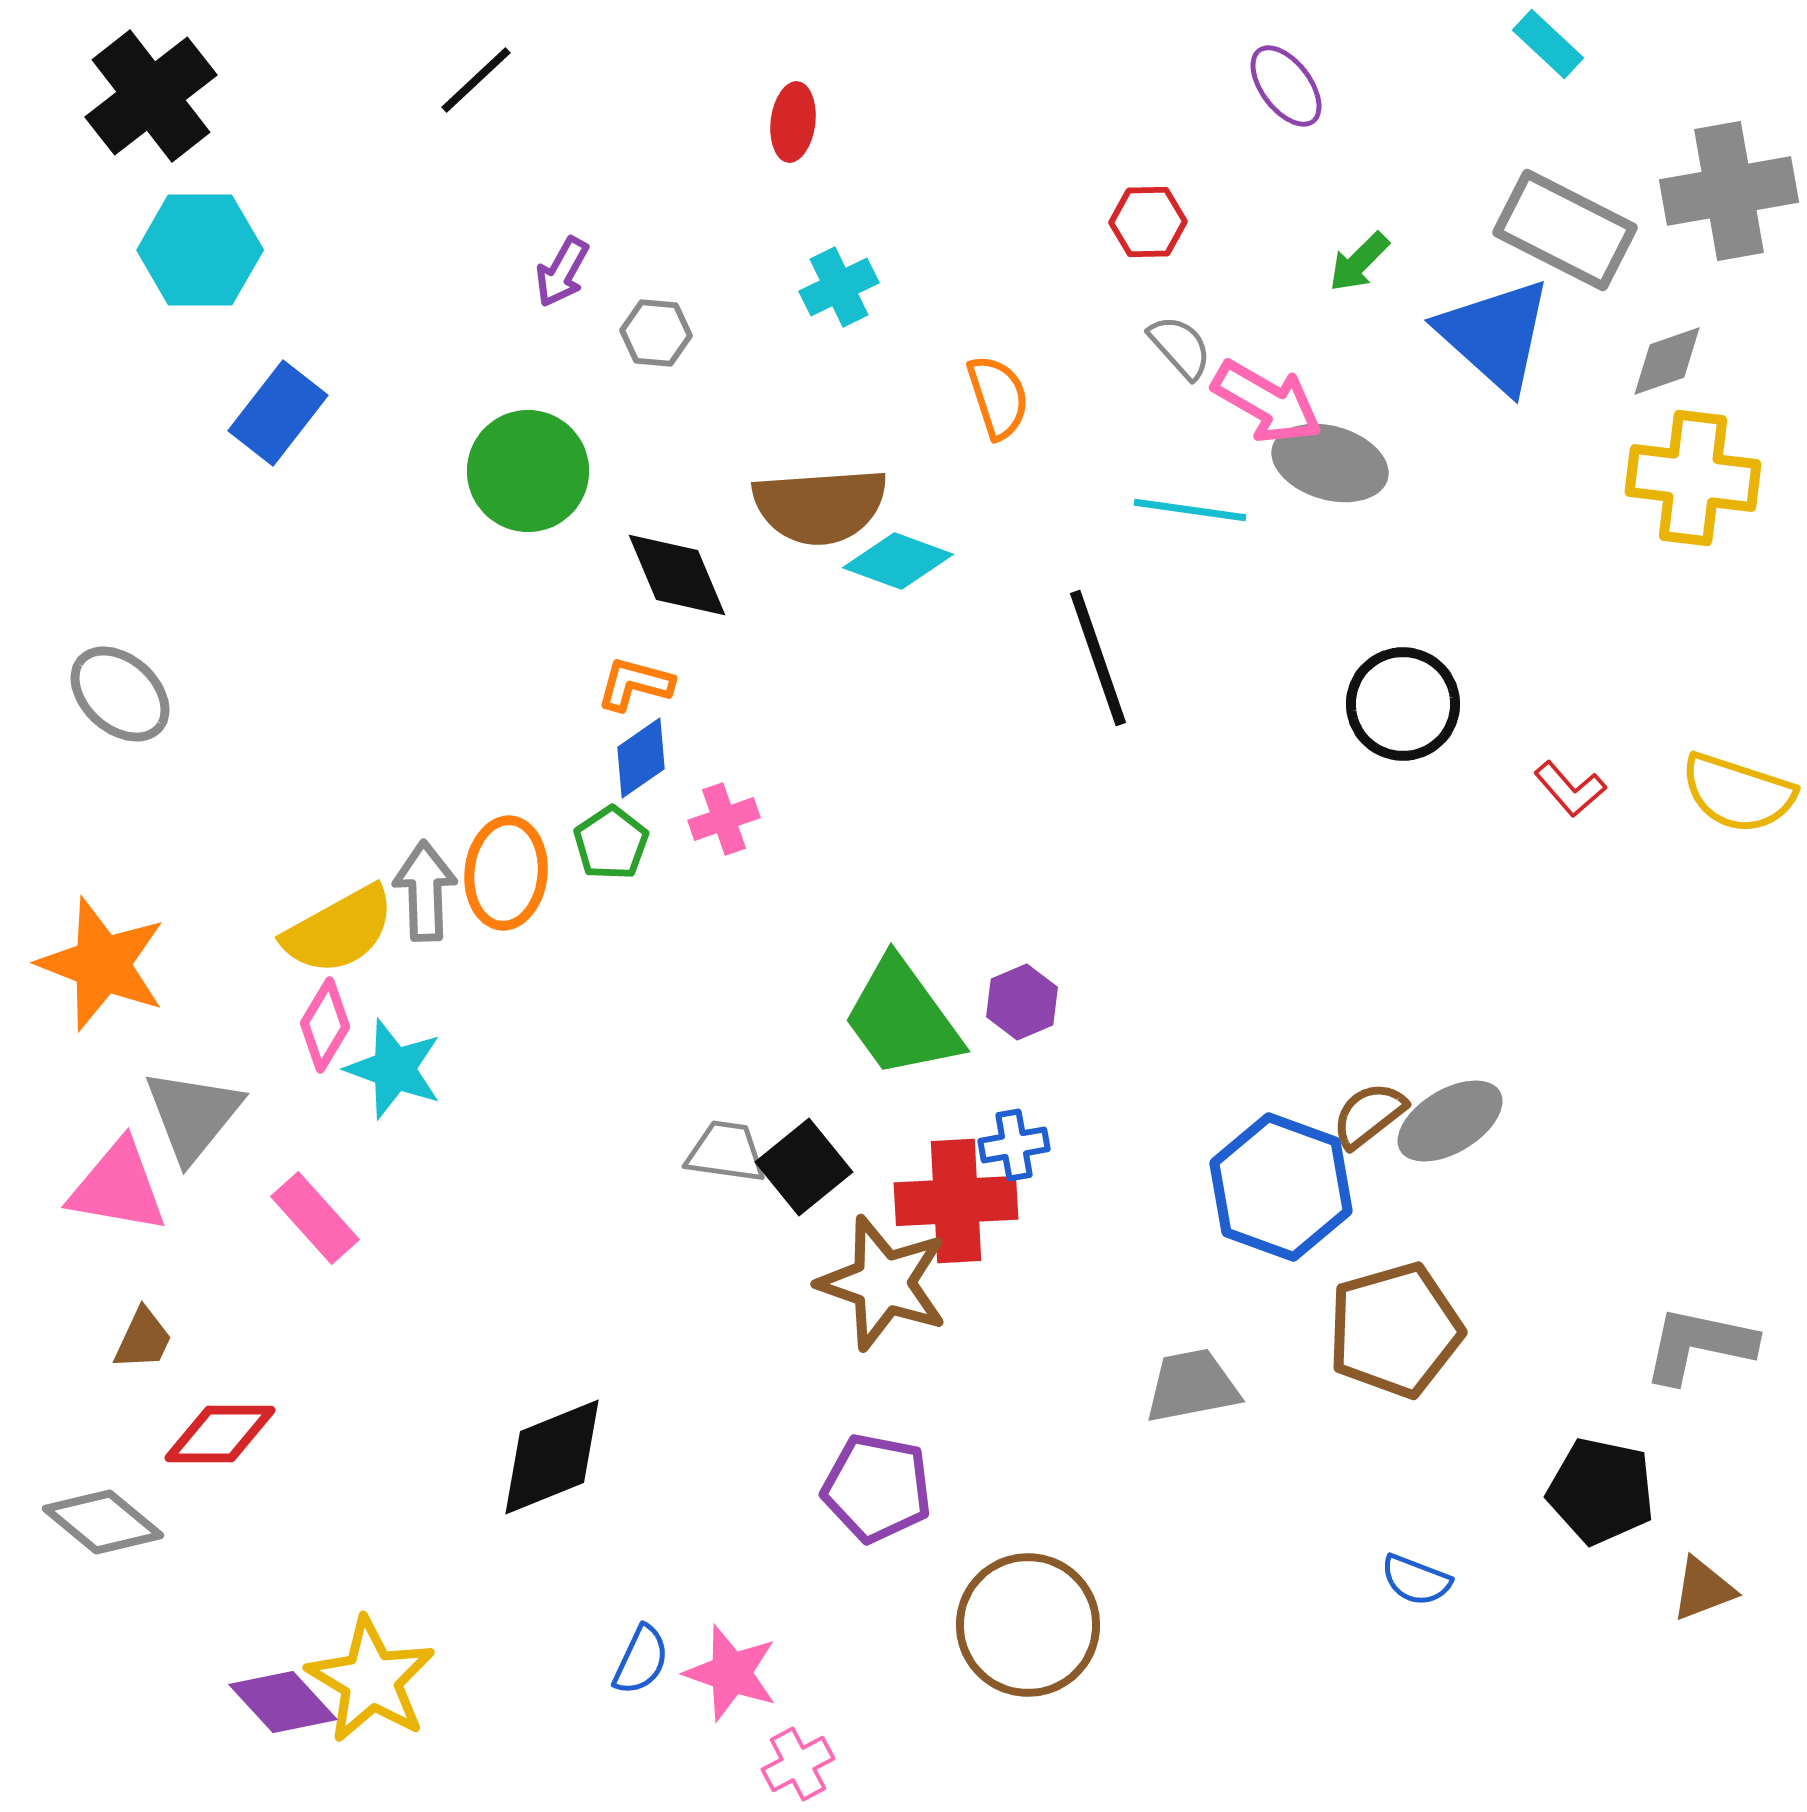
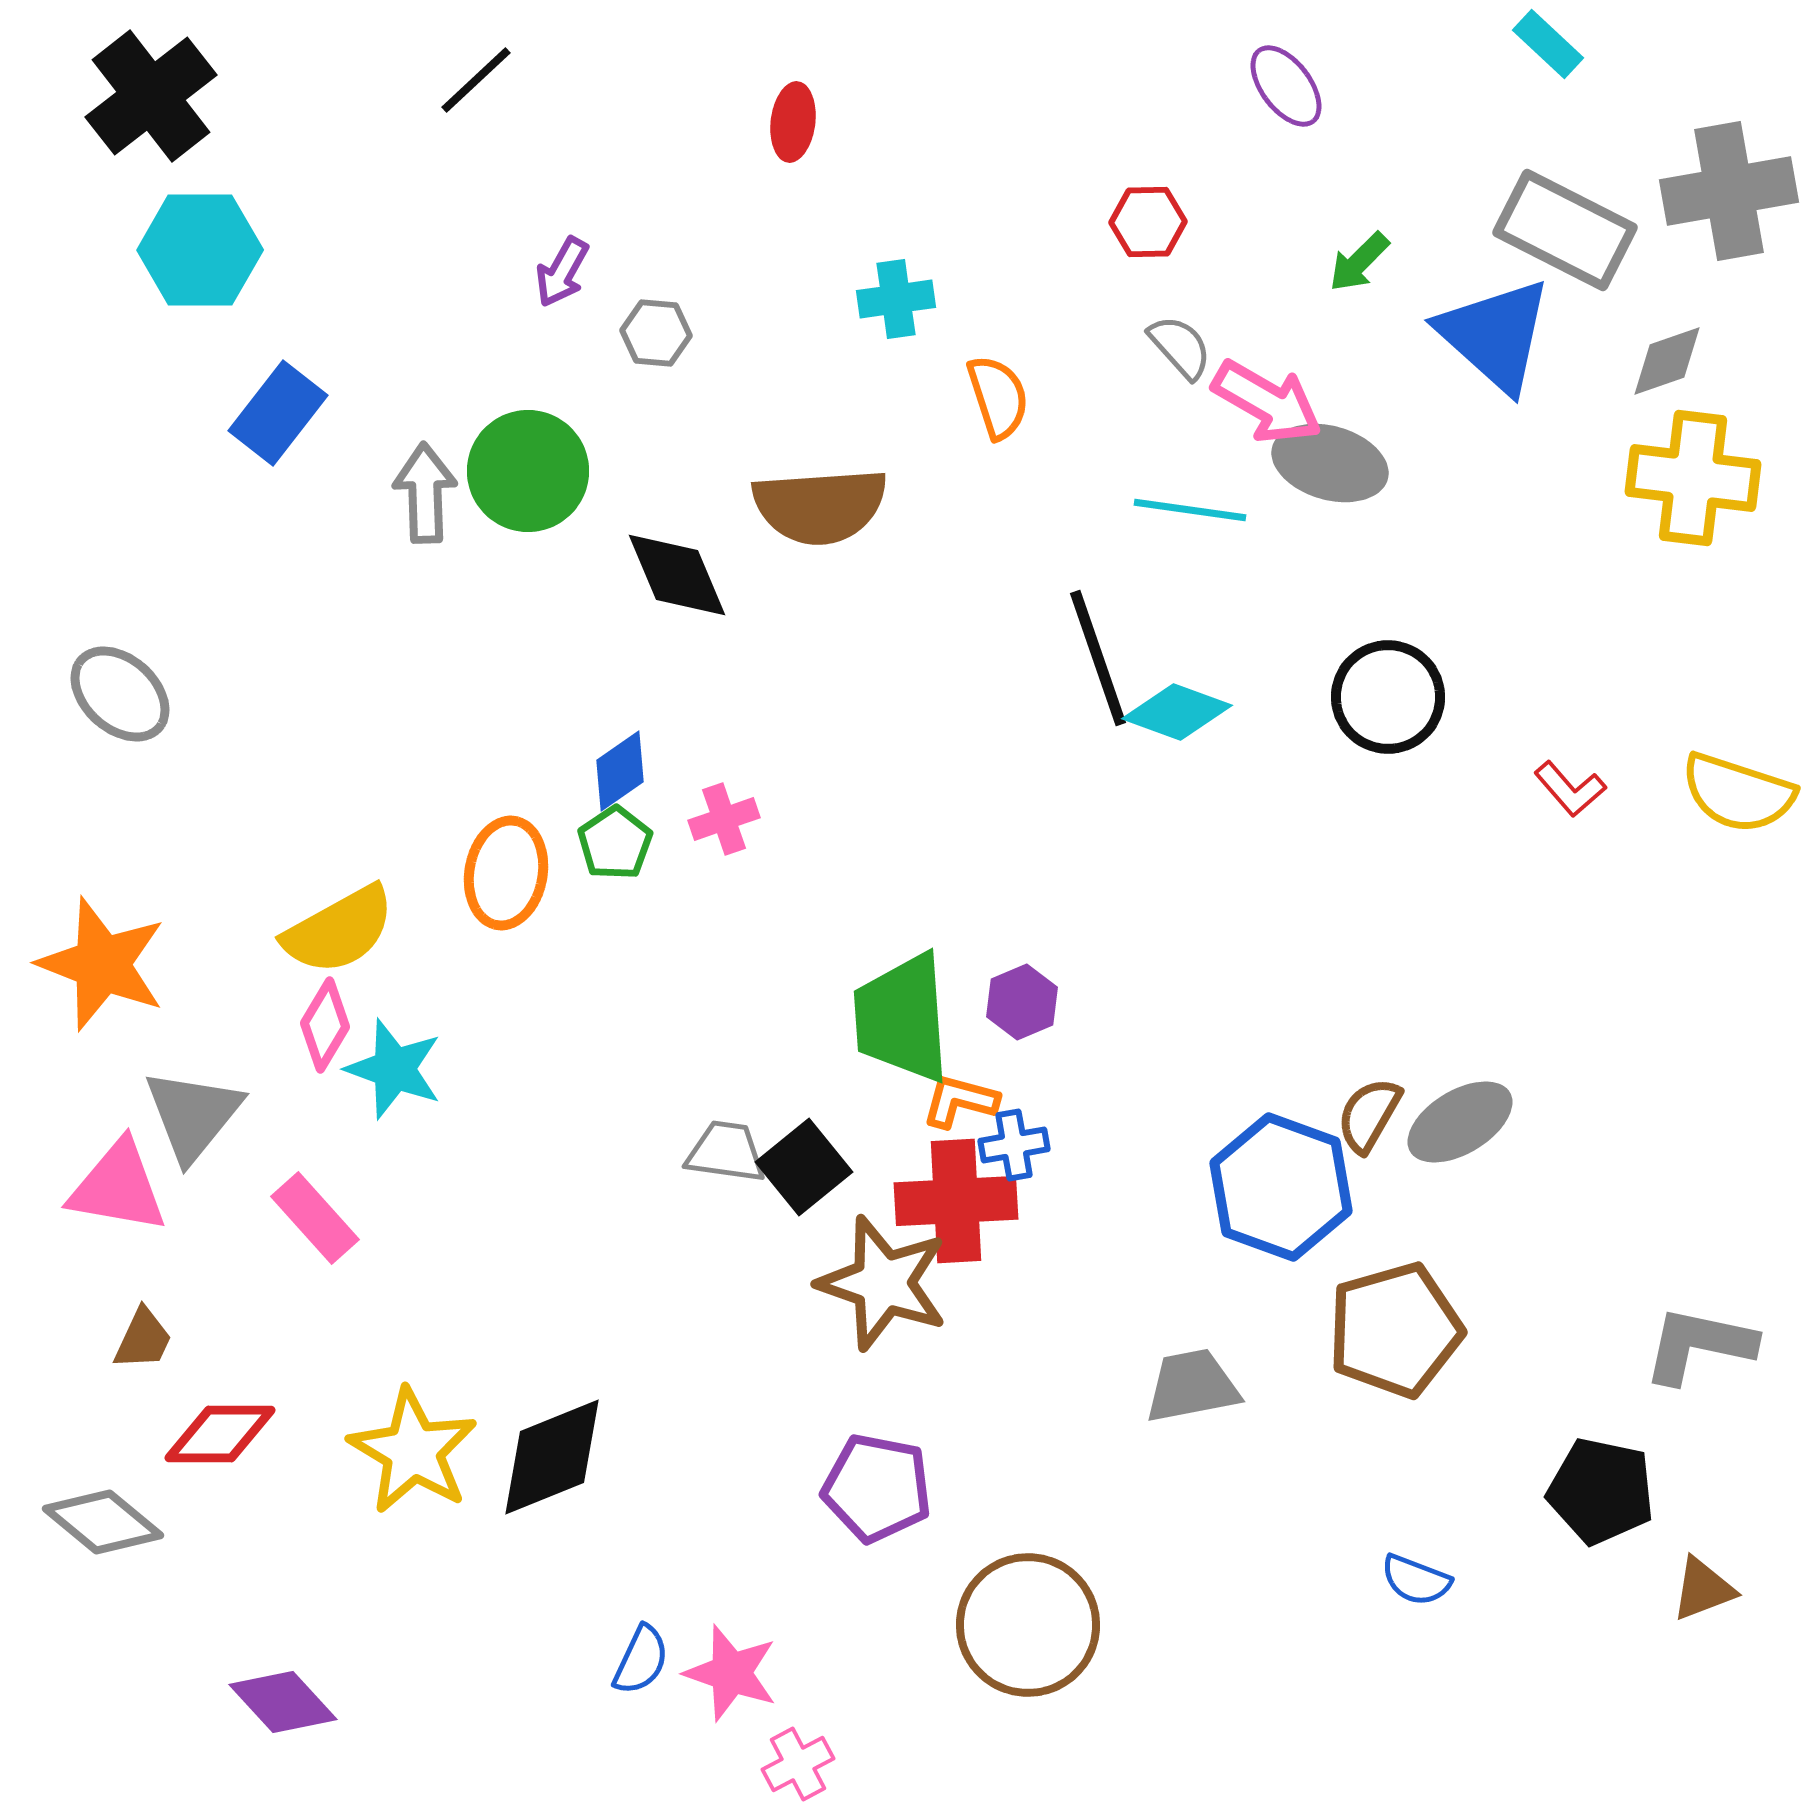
cyan cross at (839, 287): moved 57 px right, 12 px down; rotated 18 degrees clockwise
cyan diamond at (898, 561): moved 279 px right, 151 px down
orange L-shape at (635, 684): moved 325 px right, 417 px down
black circle at (1403, 704): moved 15 px left, 7 px up
blue diamond at (641, 758): moved 21 px left, 13 px down
green pentagon at (611, 843): moved 4 px right
orange ellipse at (506, 873): rotated 4 degrees clockwise
gray arrow at (425, 891): moved 398 px up
green trapezoid at (902, 1018): rotated 32 degrees clockwise
brown semicircle at (1369, 1115): rotated 22 degrees counterclockwise
gray ellipse at (1450, 1121): moved 10 px right, 1 px down
yellow star at (371, 1680): moved 42 px right, 229 px up
